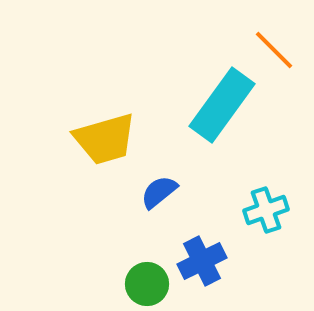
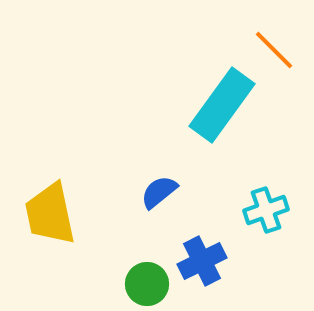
yellow trapezoid: moved 55 px left, 75 px down; rotated 94 degrees clockwise
